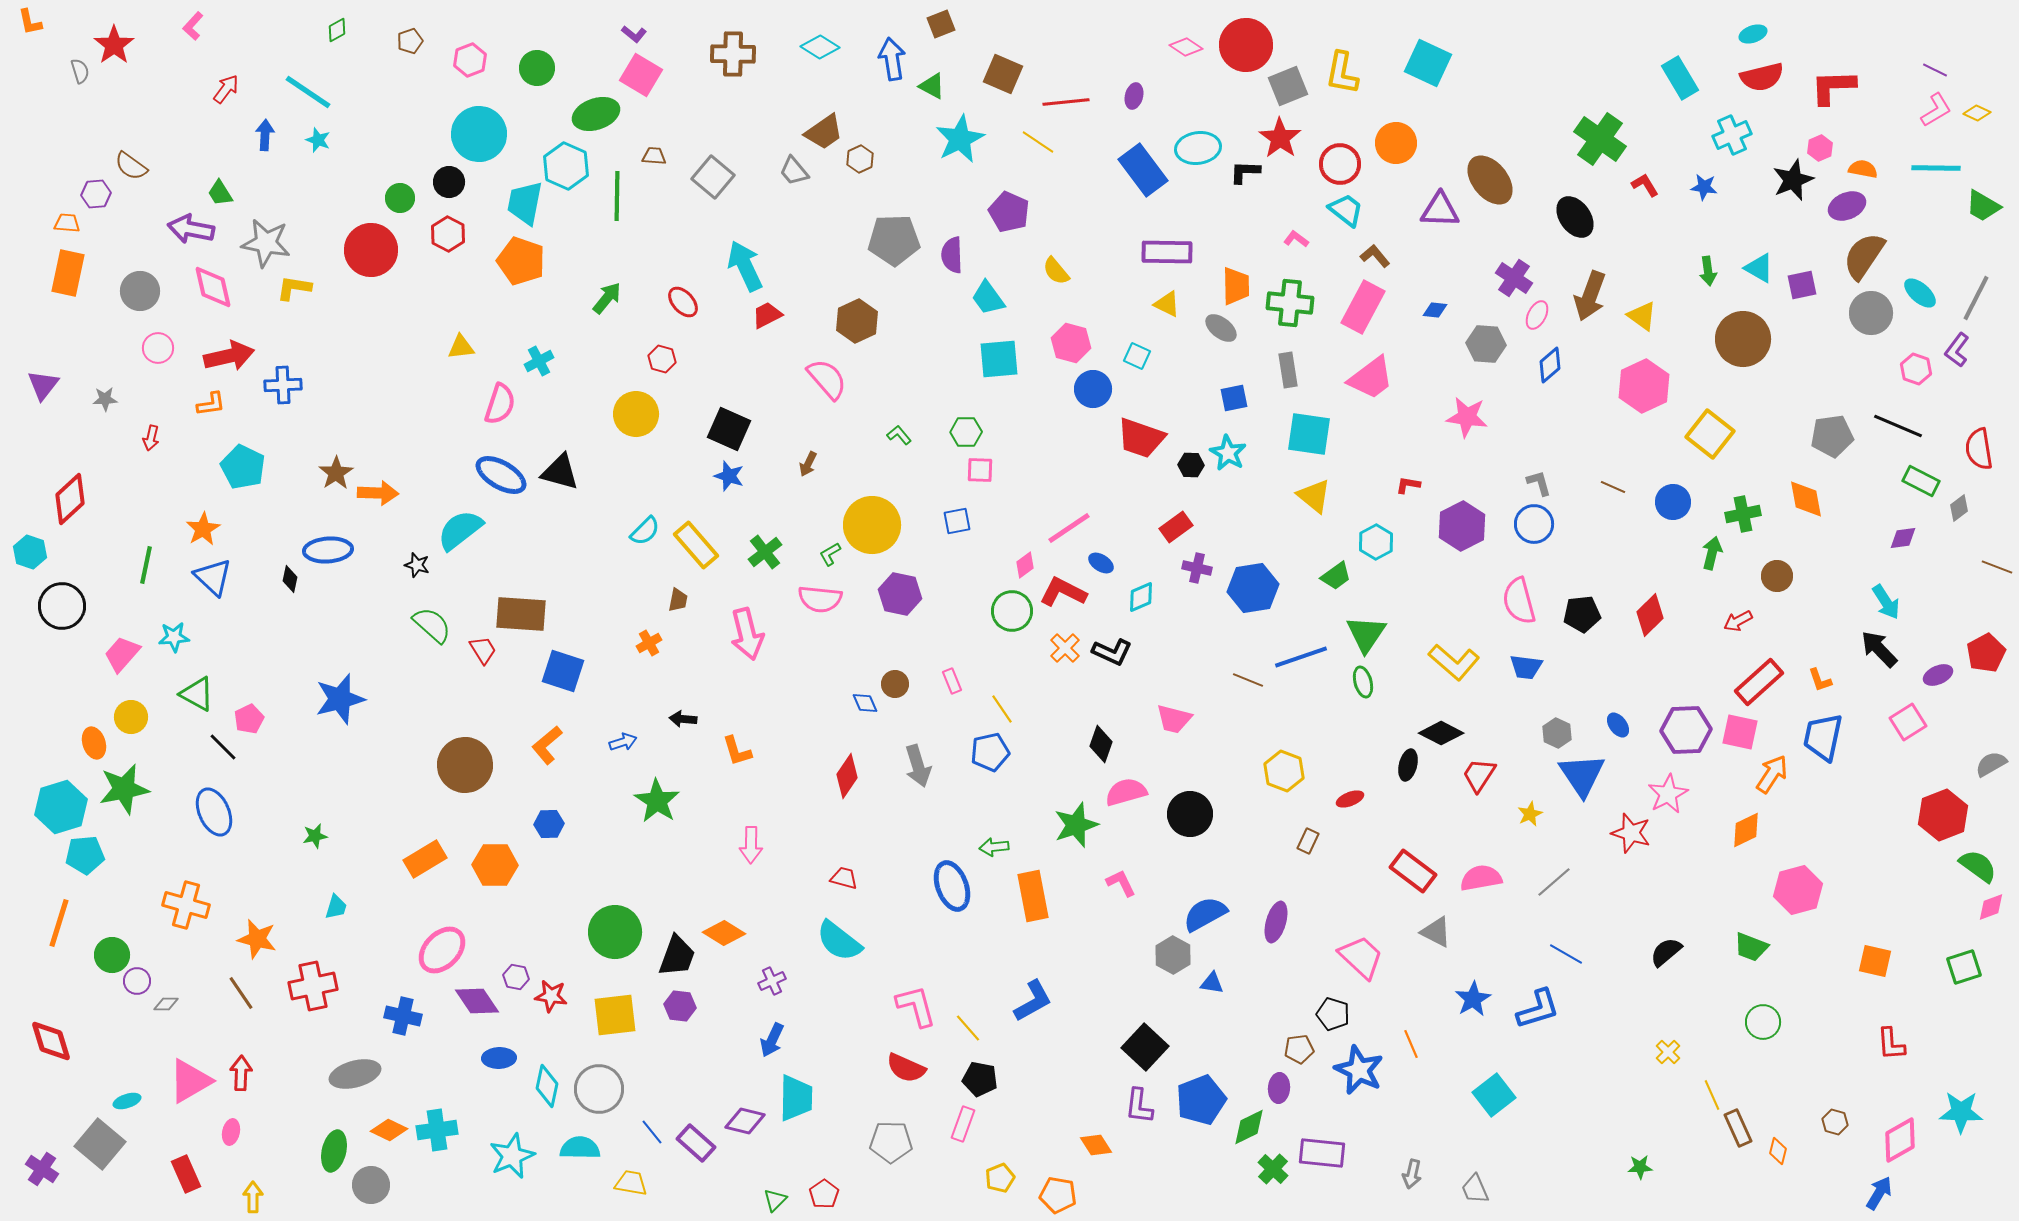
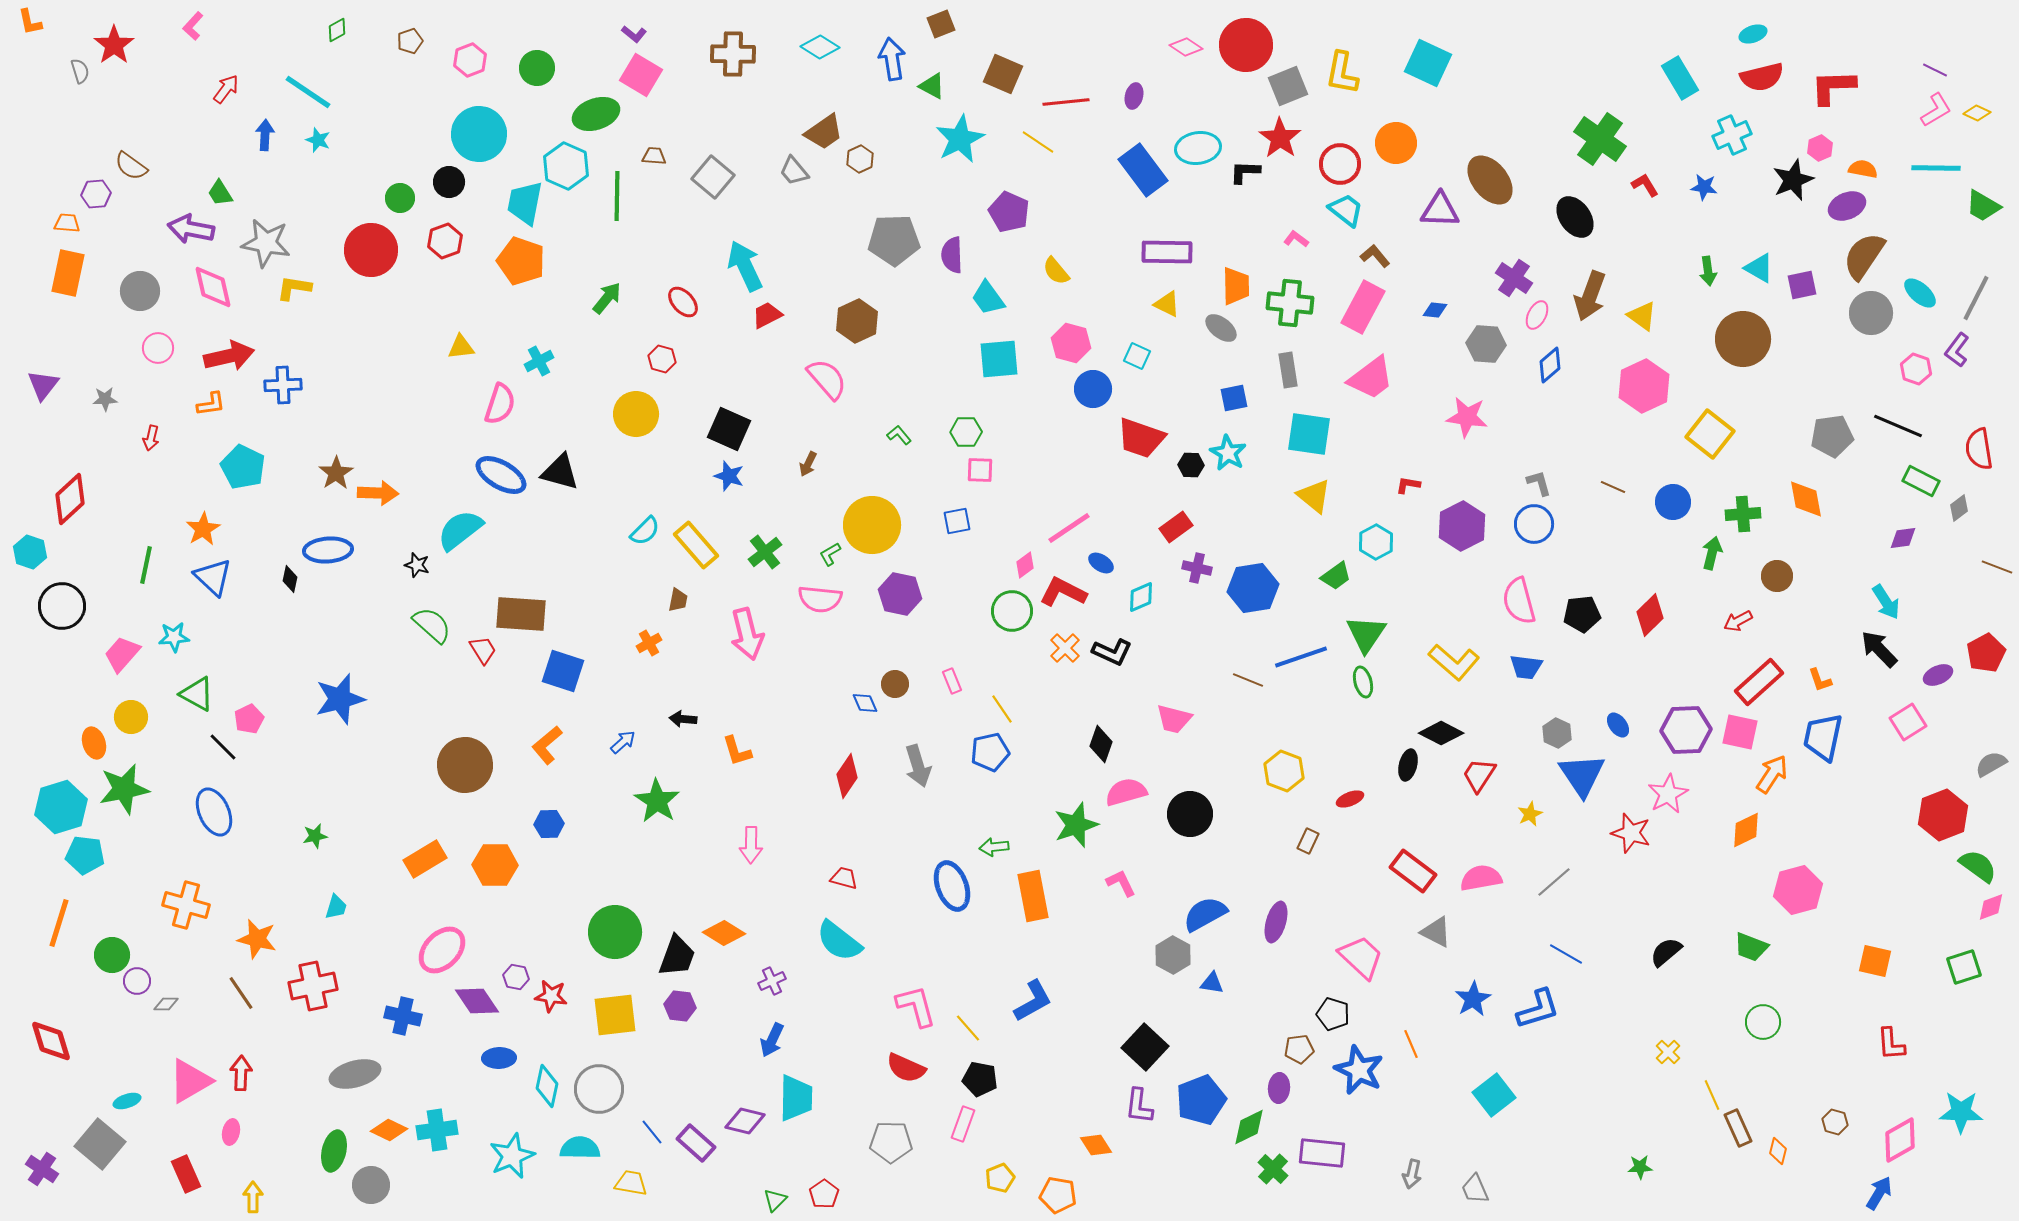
red hexagon at (448, 234): moved 3 px left, 7 px down; rotated 12 degrees clockwise
green cross at (1743, 514): rotated 8 degrees clockwise
blue arrow at (623, 742): rotated 24 degrees counterclockwise
cyan pentagon at (85, 855): rotated 12 degrees clockwise
